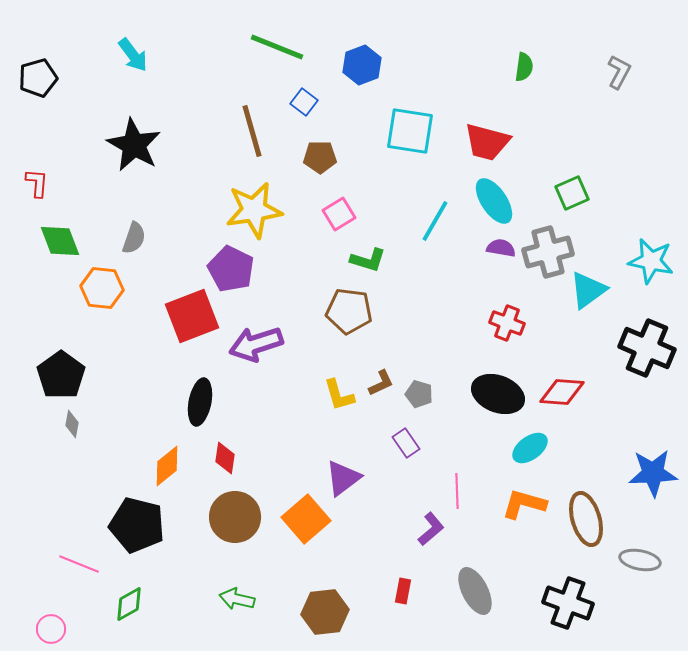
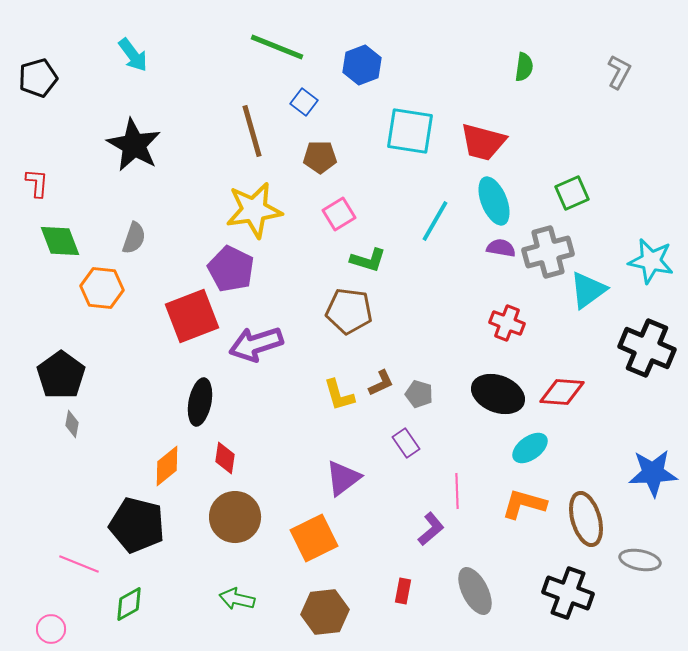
red trapezoid at (487, 142): moved 4 px left
cyan ellipse at (494, 201): rotated 12 degrees clockwise
orange square at (306, 519): moved 8 px right, 19 px down; rotated 15 degrees clockwise
black cross at (568, 603): moved 10 px up
